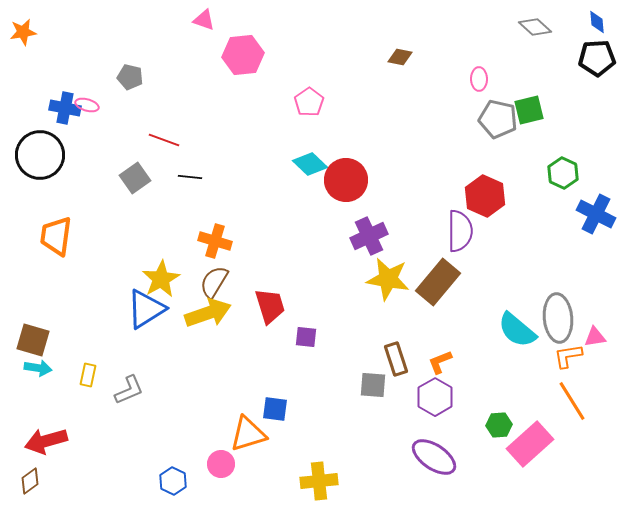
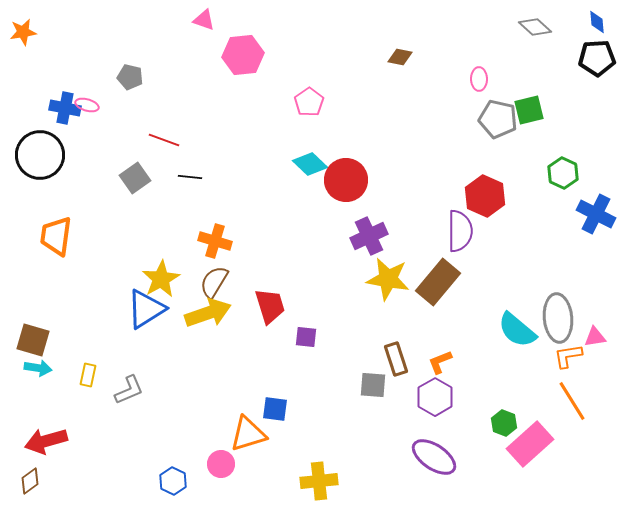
green hexagon at (499, 425): moved 5 px right, 2 px up; rotated 25 degrees clockwise
